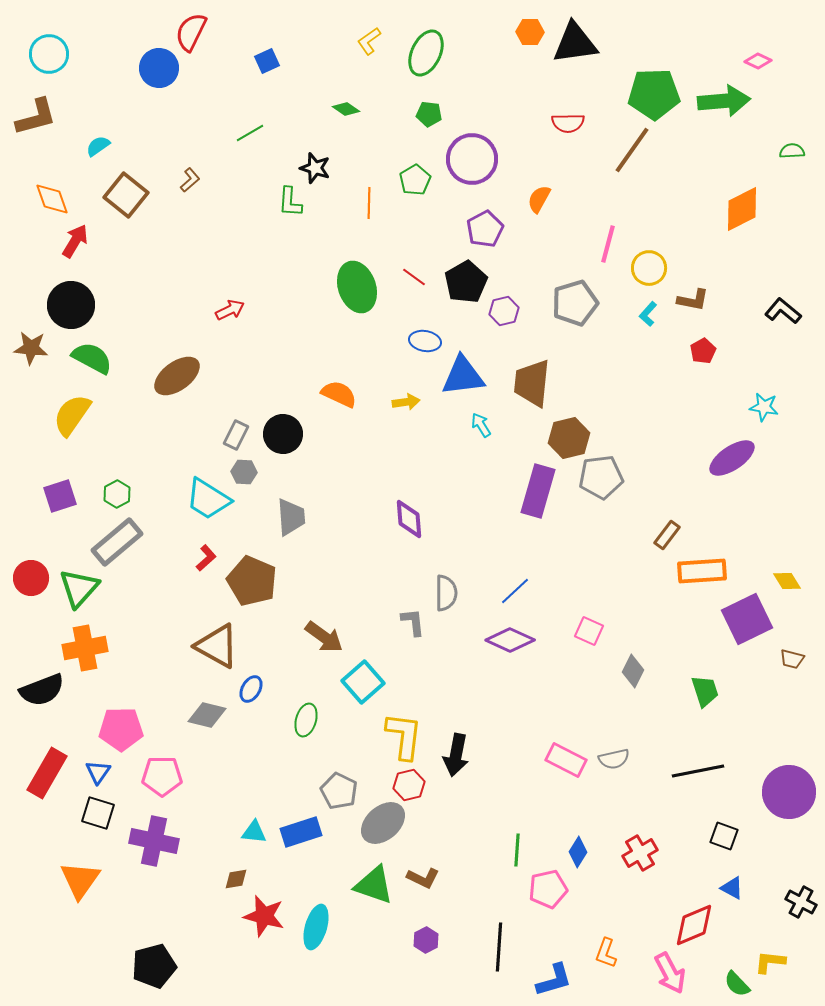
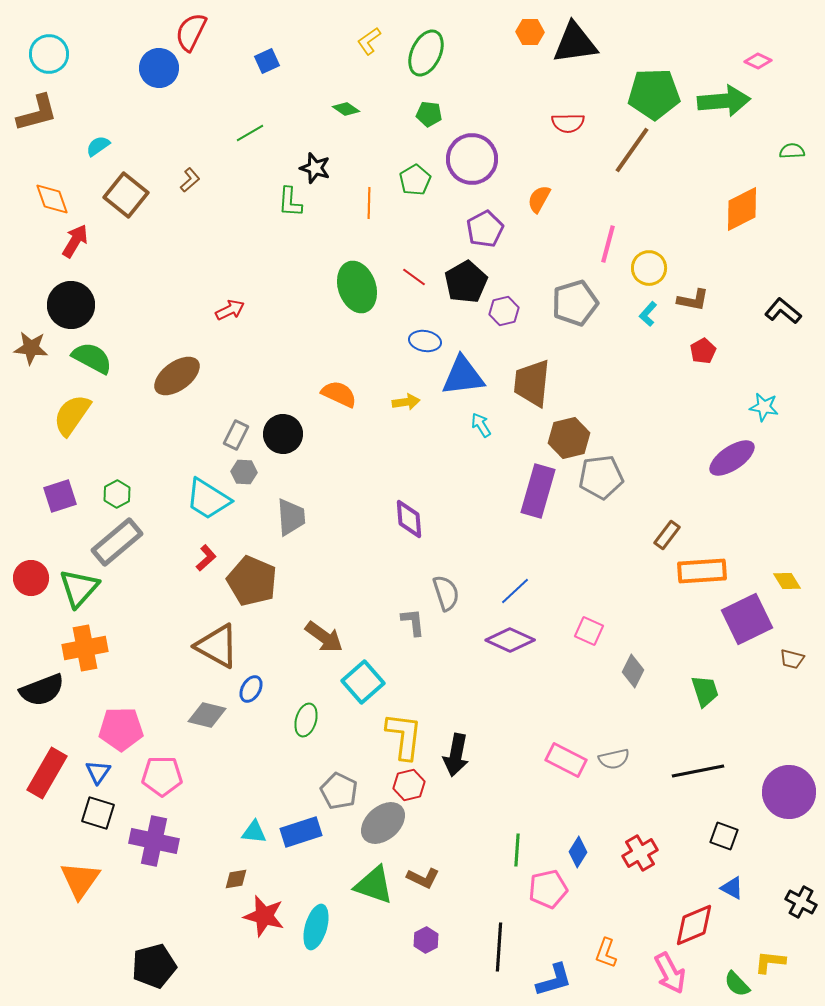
brown L-shape at (36, 117): moved 1 px right, 4 px up
gray semicircle at (446, 593): rotated 18 degrees counterclockwise
